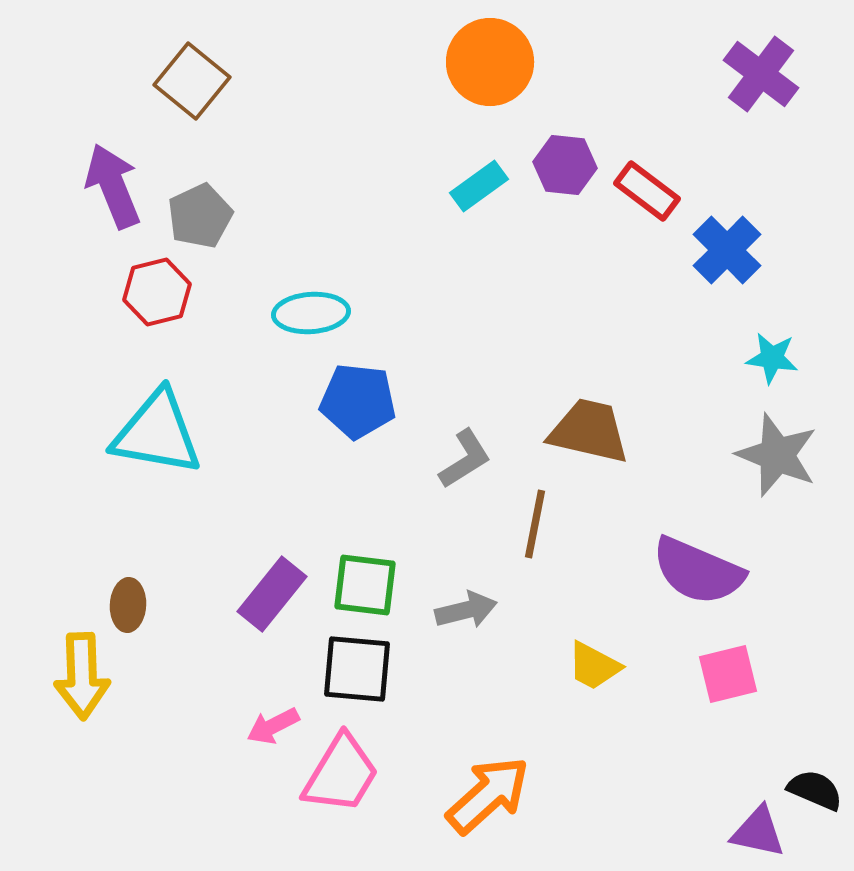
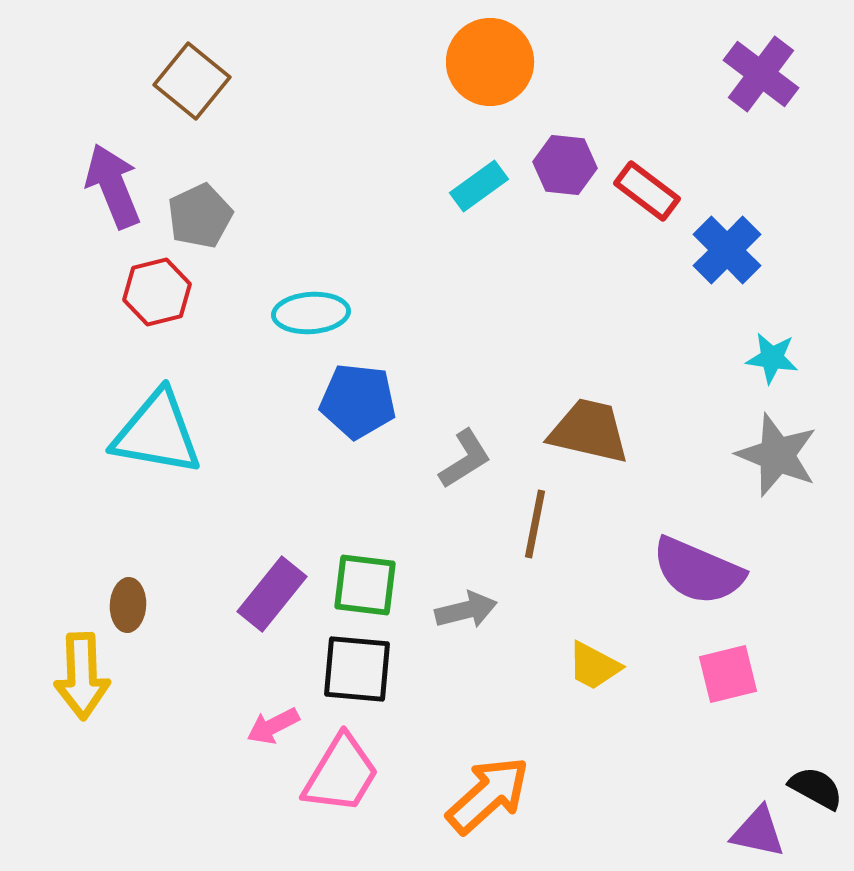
black semicircle: moved 1 px right, 2 px up; rotated 6 degrees clockwise
